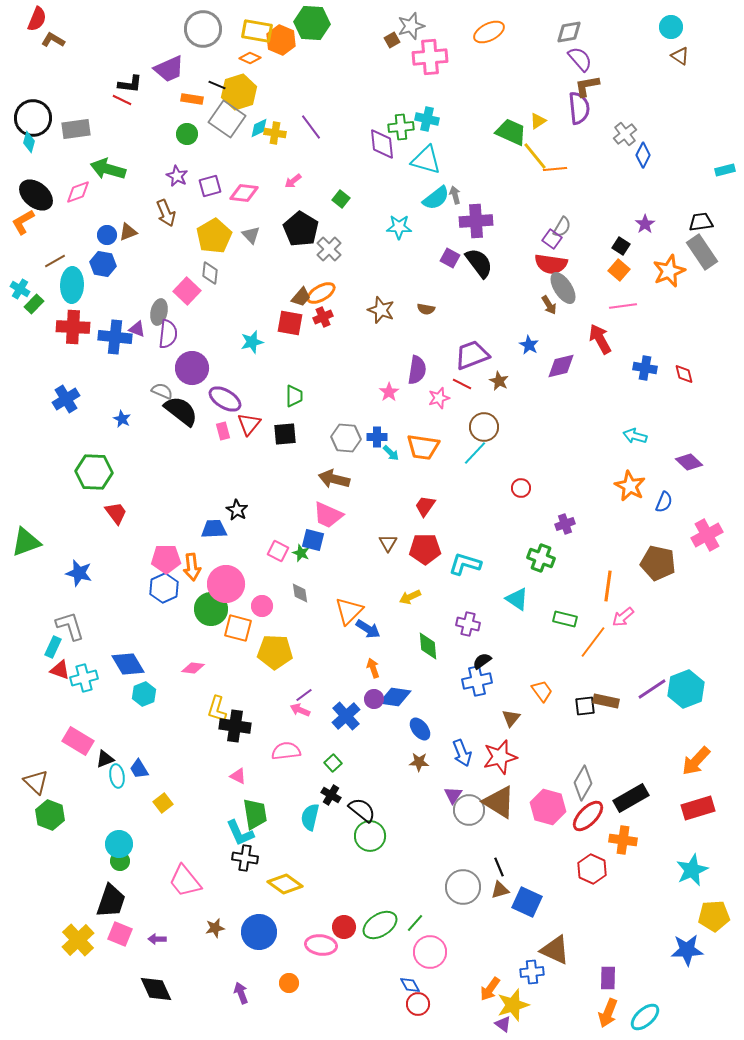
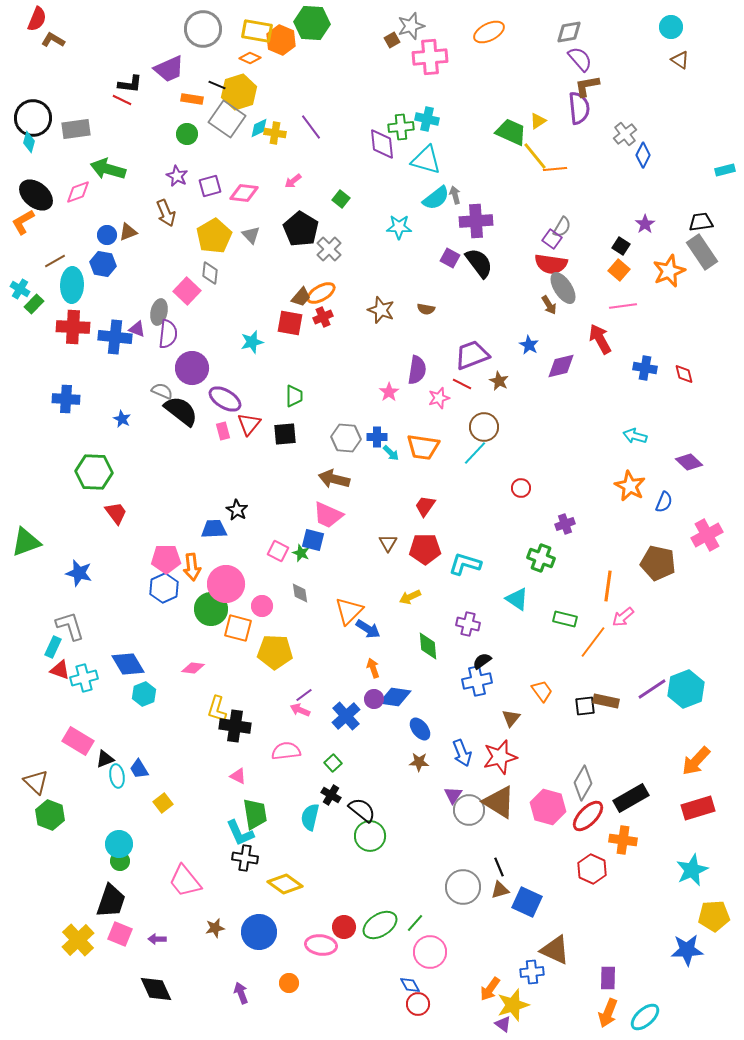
brown triangle at (680, 56): moved 4 px down
blue cross at (66, 399): rotated 36 degrees clockwise
